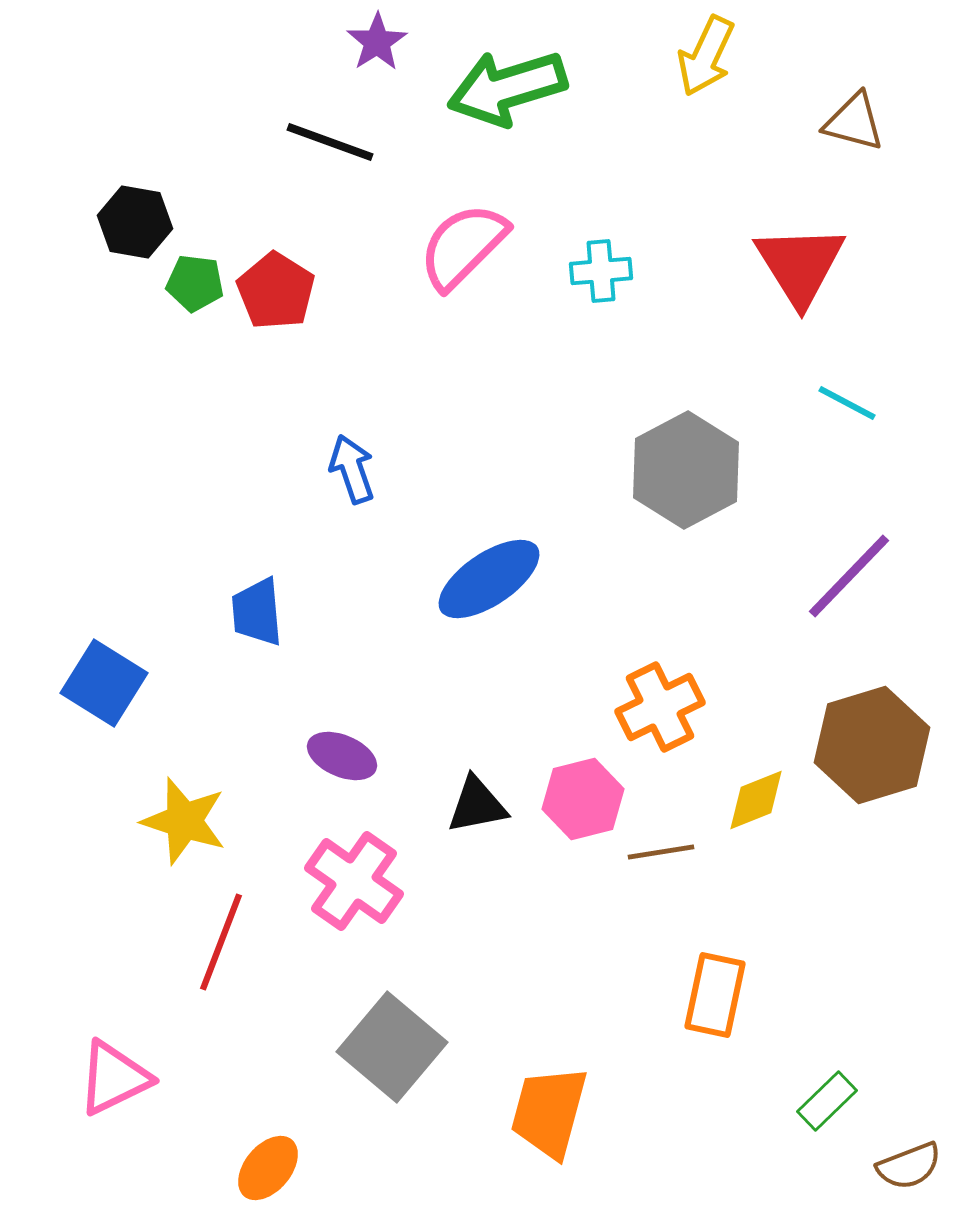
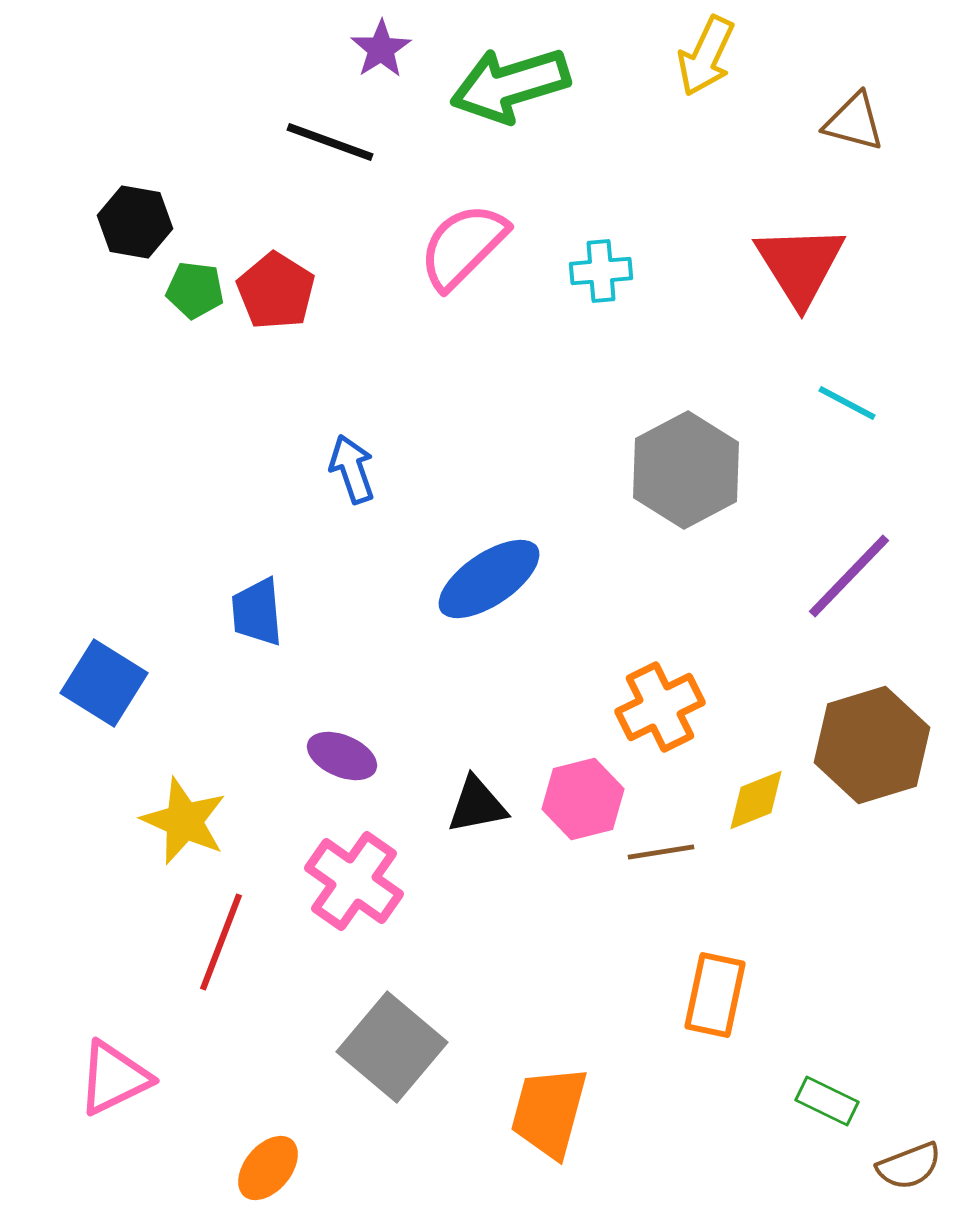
purple star: moved 4 px right, 7 px down
green arrow: moved 3 px right, 3 px up
green pentagon: moved 7 px down
yellow star: rotated 6 degrees clockwise
green rectangle: rotated 70 degrees clockwise
